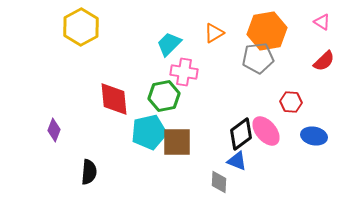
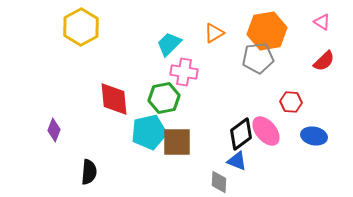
green hexagon: moved 2 px down
